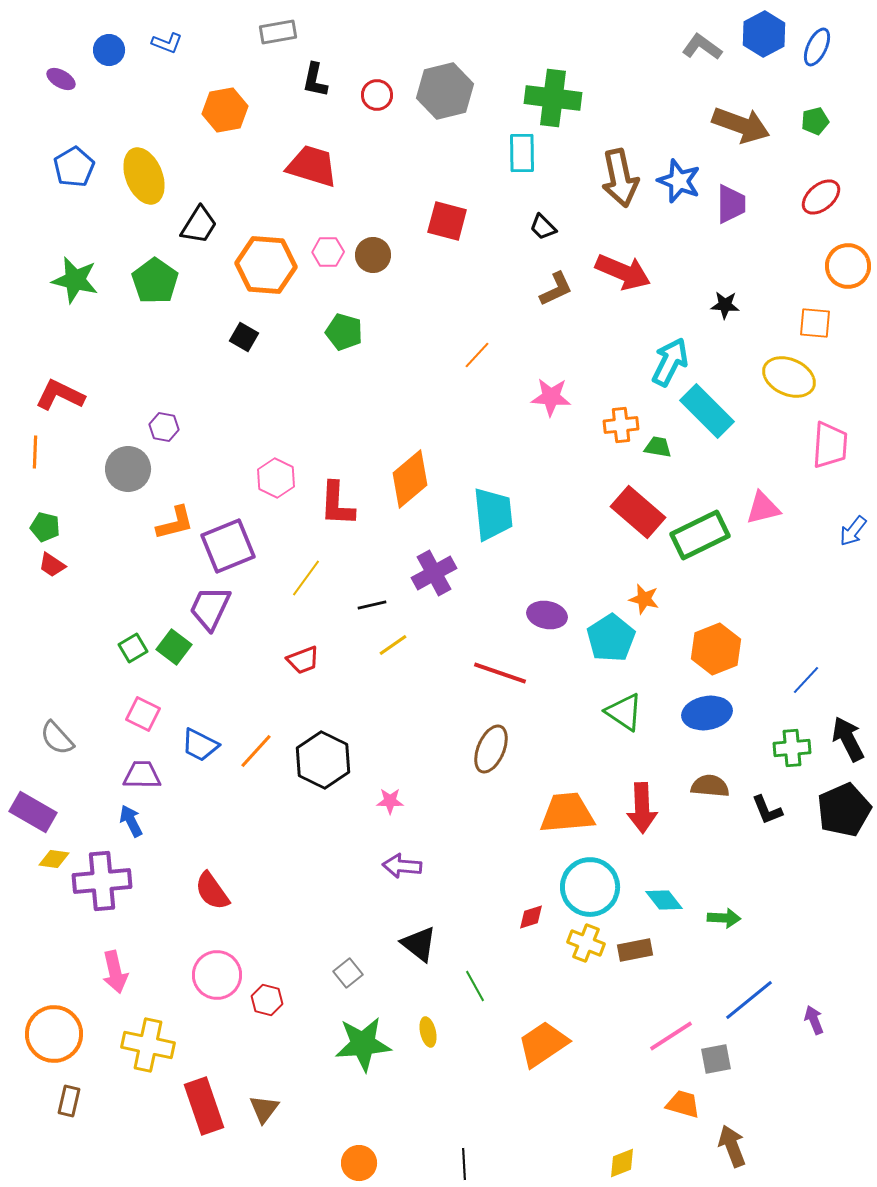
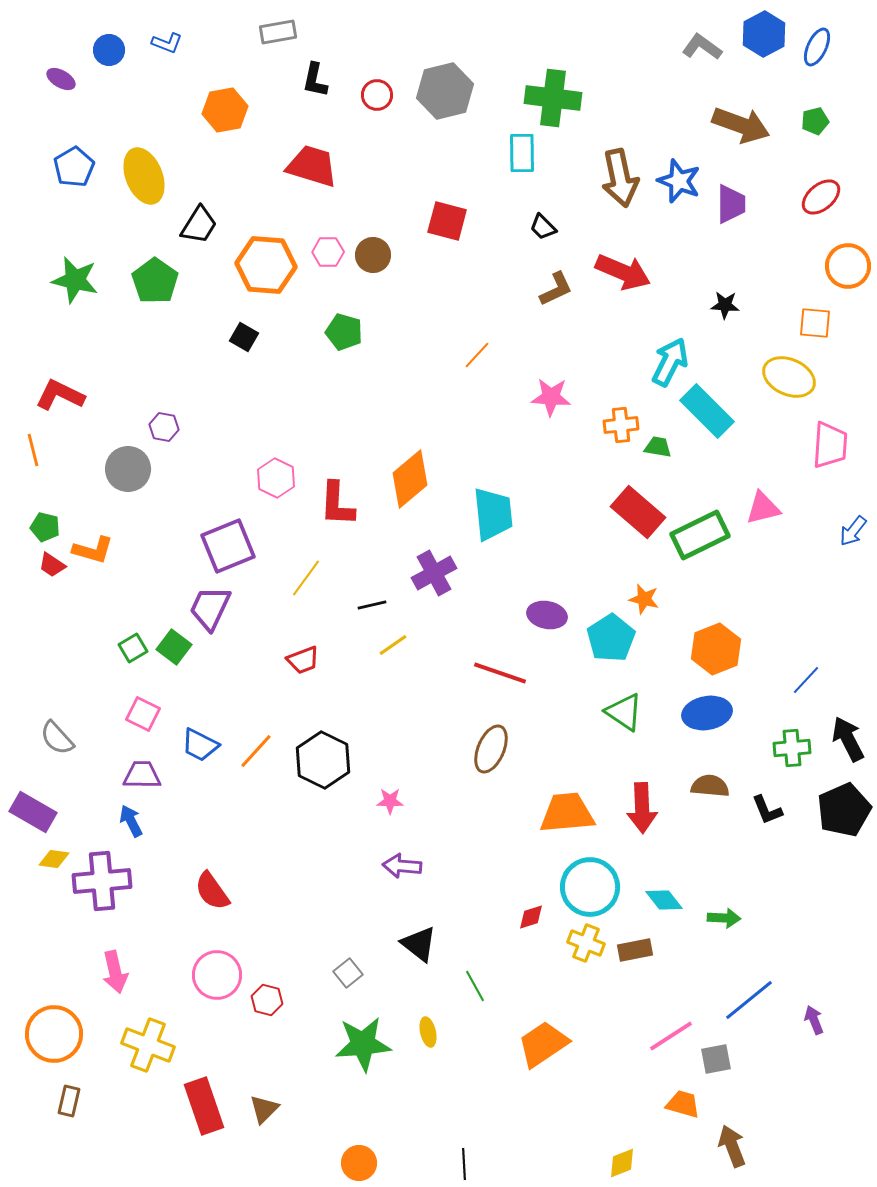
orange line at (35, 452): moved 2 px left, 2 px up; rotated 16 degrees counterclockwise
orange L-shape at (175, 523): moved 82 px left, 27 px down; rotated 30 degrees clockwise
yellow cross at (148, 1045): rotated 9 degrees clockwise
brown triangle at (264, 1109): rotated 8 degrees clockwise
